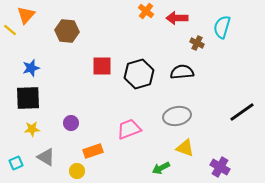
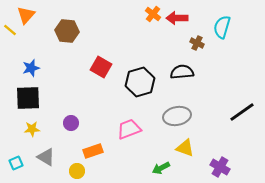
orange cross: moved 7 px right, 3 px down
red square: moved 1 px left, 1 px down; rotated 30 degrees clockwise
black hexagon: moved 1 px right, 8 px down
